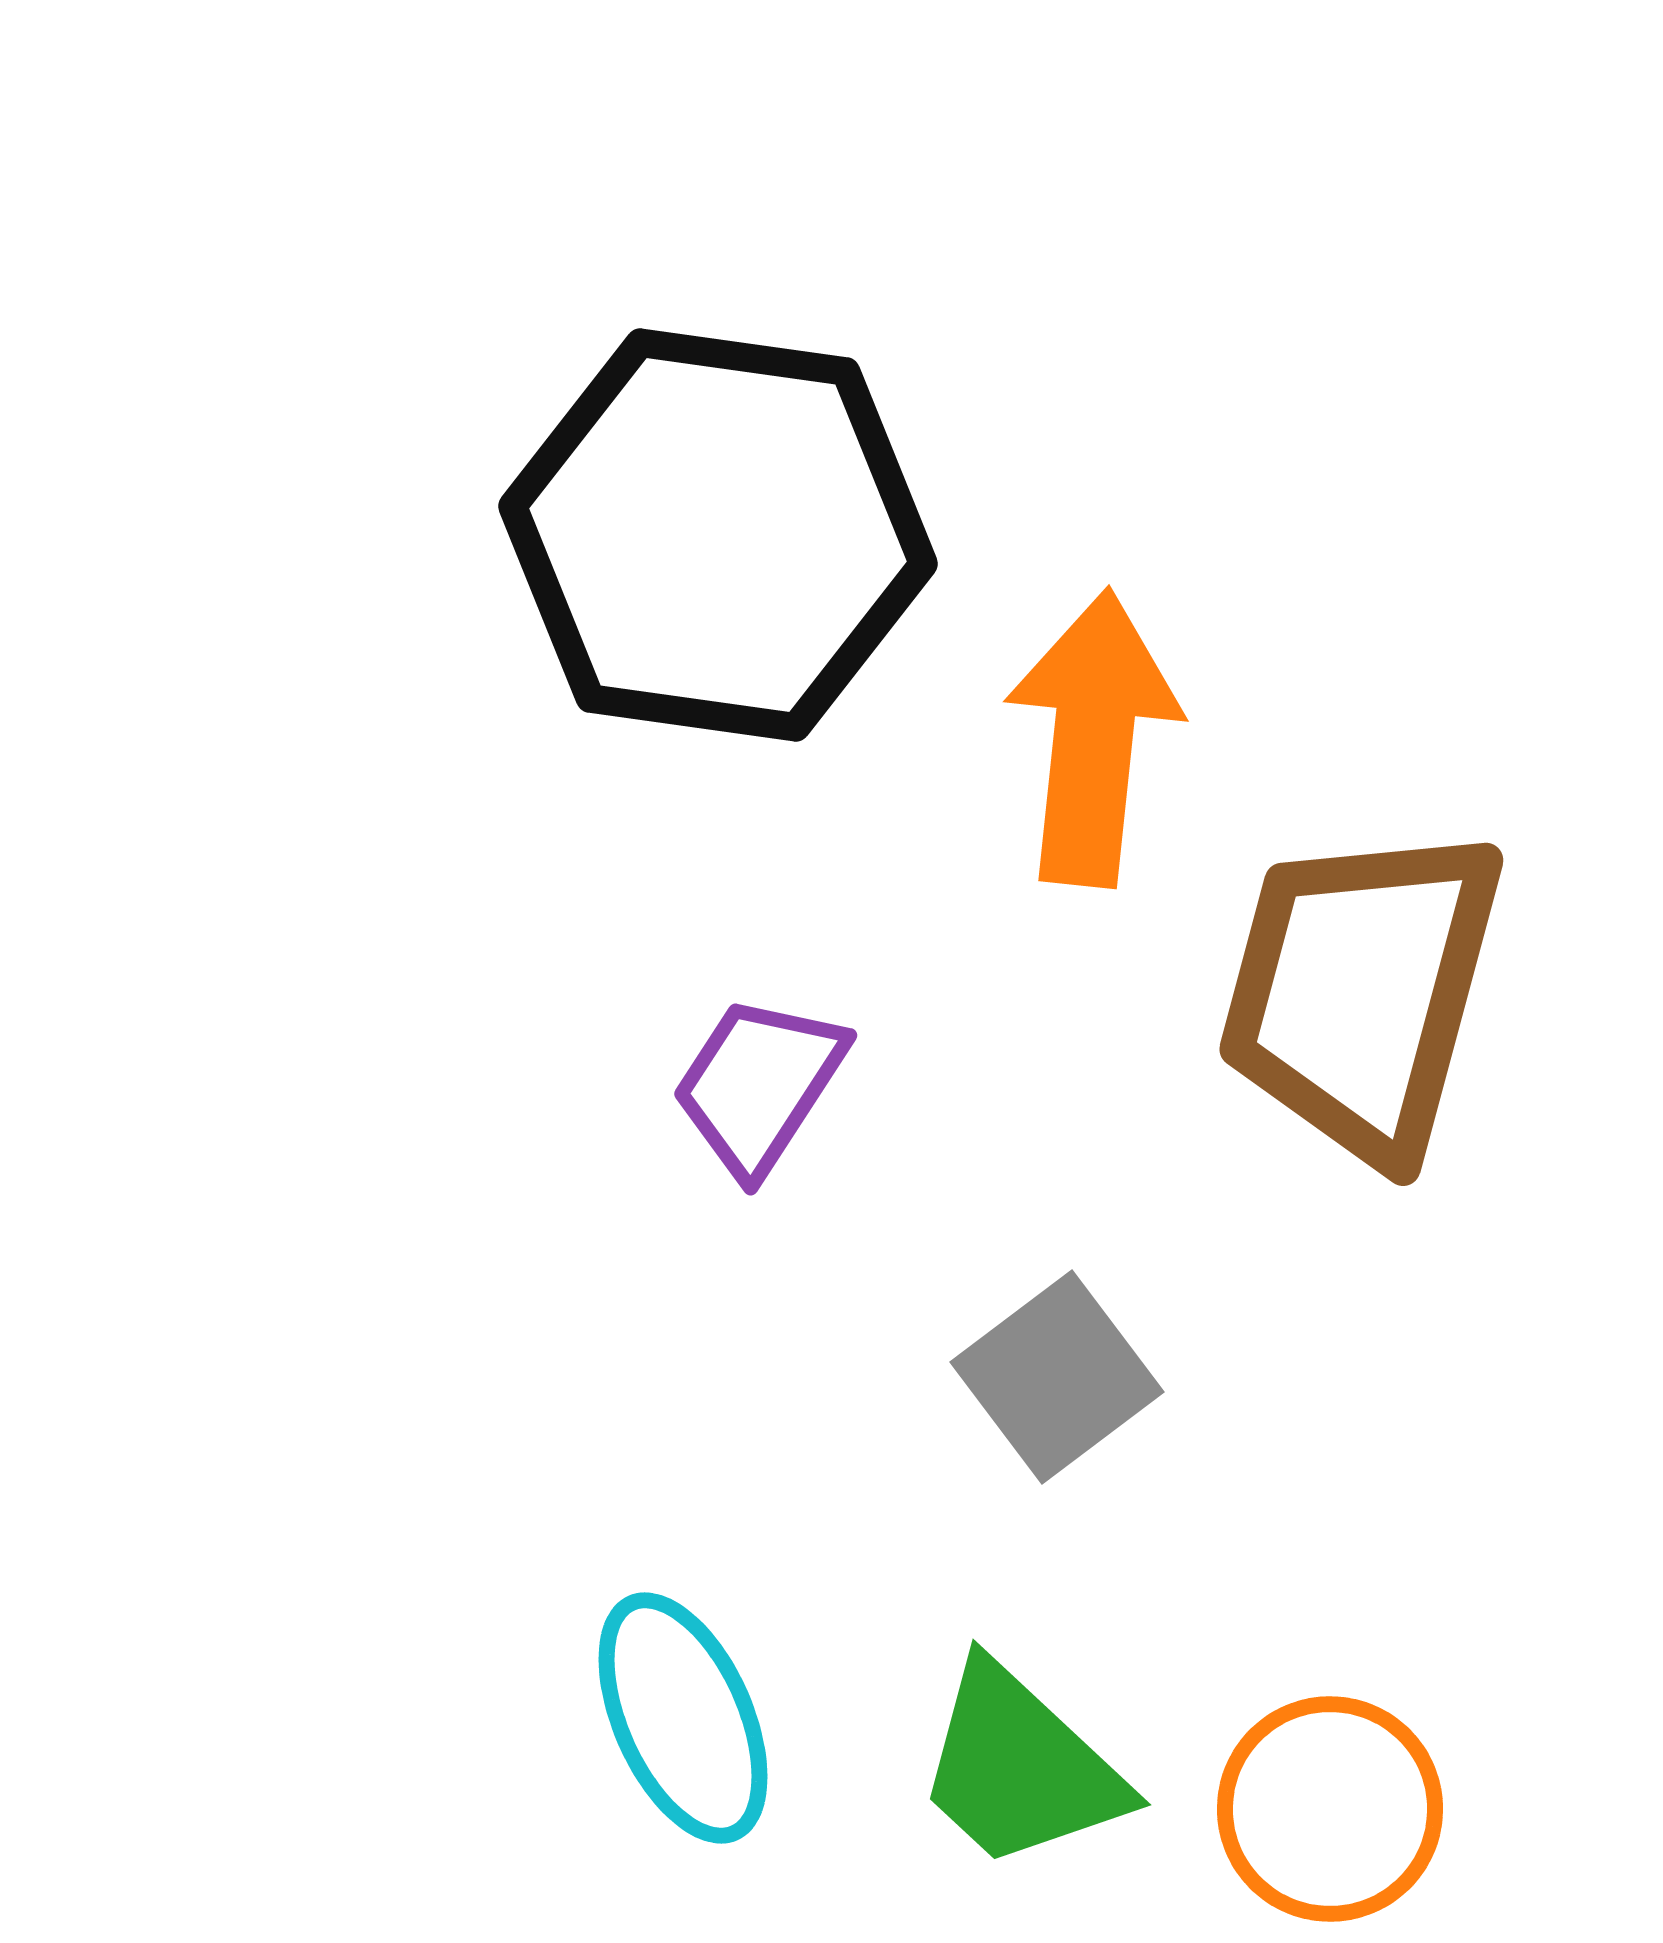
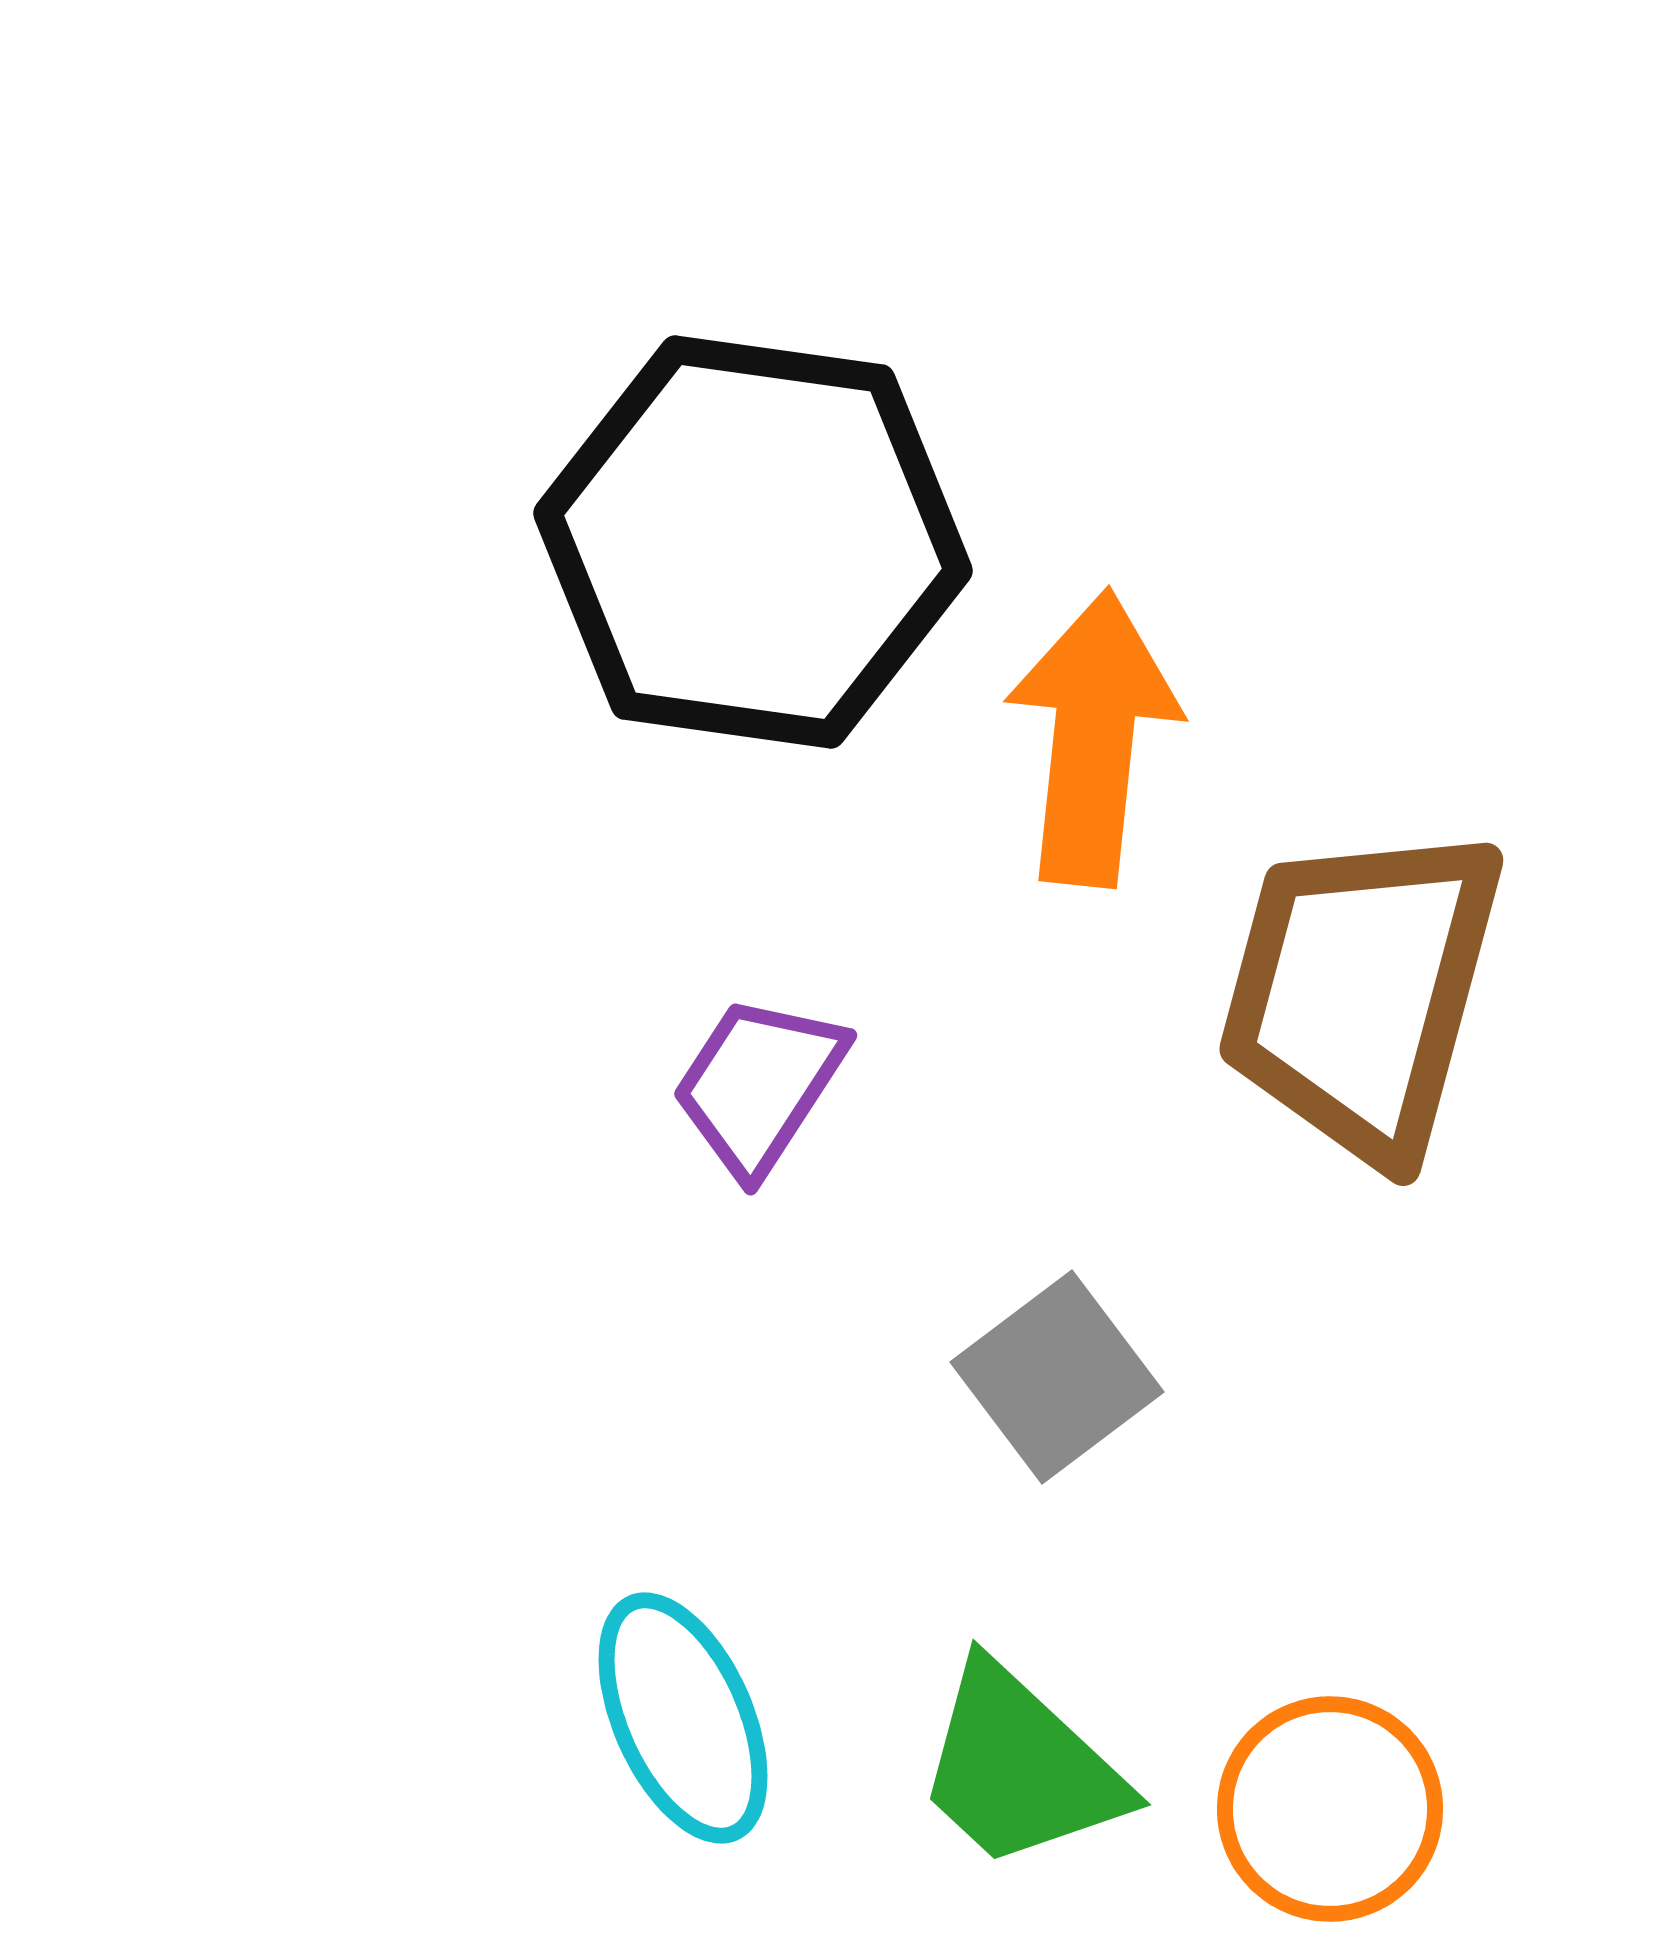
black hexagon: moved 35 px right, 7 px down
